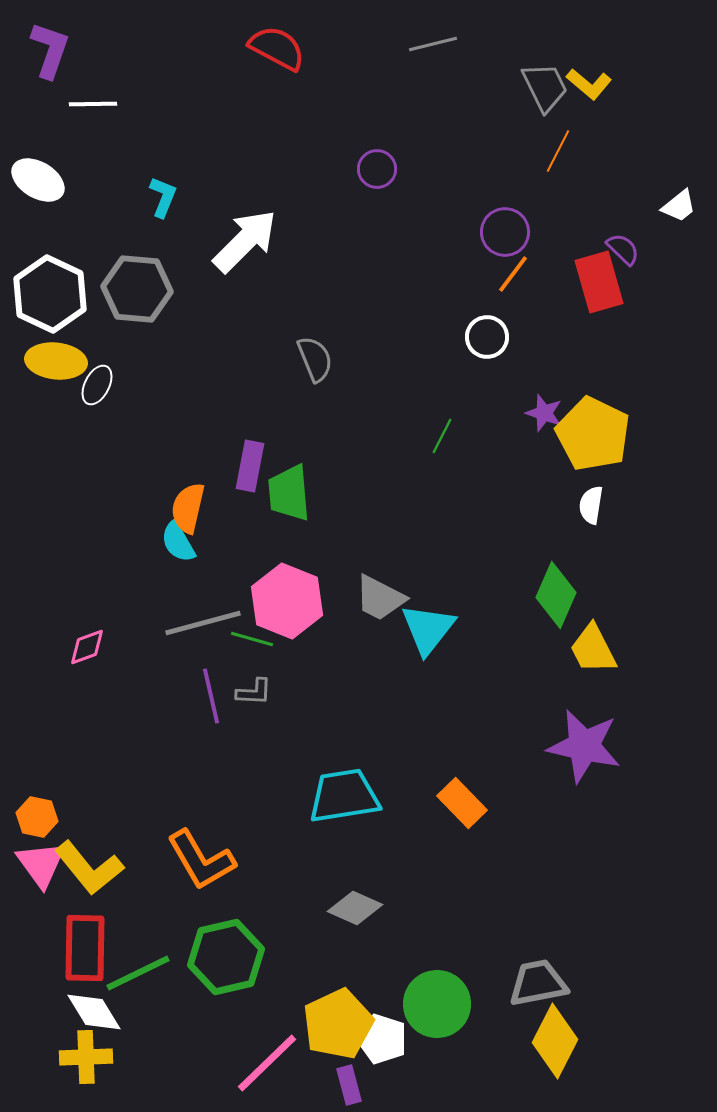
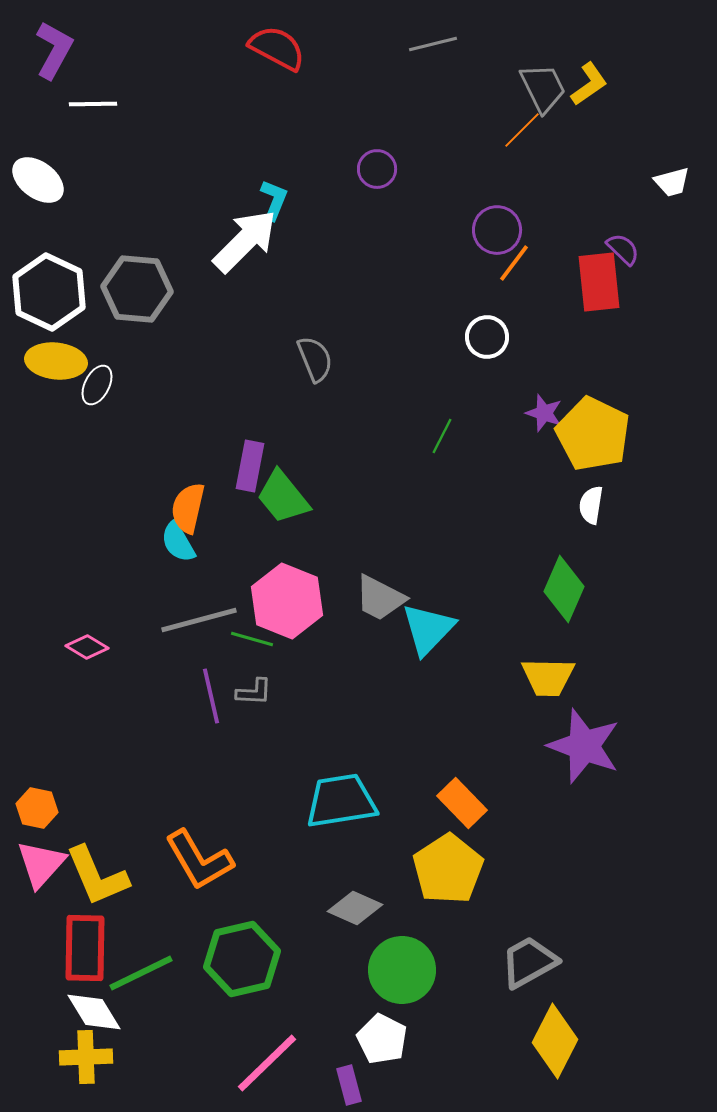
purple L-shape at (50, 50): moved 4 px right; rotated 10 degrees clockwise
yellow L-shape at (589, 84): rotated 75 degrees counterclockwise
gray trapezoid at (545, 87): moved 2 px left, 1 px down
orange line at (558, 151): moved 36 px left, 21 px up; rotated 18 degrees clockwise
white ellipse at (38, 180): rotated 6 degrees clockwise
cyan L-shape at (163, 197): moved 111 px right, 3 px down
white trapezoid at (679, 206): moved 7 px left, 24 px up; rotated 24 degrees clockwise
purple circle at (505, 232): moved 8 px left, 2 px up
orange line at (513, 274): moved 1 px right, 11 px up
red rectangle at (599, 282): rotated 10 degrees clockwise
white hexagon at (50, 294): moved 1 px left, 2 px up
green trapezoid at (289, 493): moved 6 px left, 4 px down; rotated 34 degrees counterclockwise
green diamond at (556, 595): moved 8 px right, 6 px up
gray line at (203, 623): moved 4 px left, 3 px up
cyan triangle at (428, 629): rotated 6 degrees clockwise
pink diamond at (87, 647): rotated 51 degrees clockwise
yellow trapezoid at (593, 649): moved 45 px left, 28 px down; rotated 62 degrees counterclockwise
purple star at (584, 746): rotated 8 degrees clockwise
cyan trapezoid at (344, 796): moved 3 px left, 5 px down
orange hexagon at (37, 817): moved 9 px up
orange L-shape at (201, 860): moved 2 px left
pink triangle at (41, 864): rotated 18 degrees clockwise
yellow L-shape at (89, 868): moved 8 px right, 8 px down; rotated 16 degrees clockwise
green hexagon at (226, 957): moved 16 px right, 2 px down
green line at (138, 973): moved 3 px right
gray trapezoid at (538, 983): moved 9 px left, 21 px up; rotated 18 degrees counterclockwise
green circle at (437, 1004): moved 35 px left, 34 px up
yellow pentagon at (338, 1024): moved 110 px right, 155 px up; rotated 8 degrees counterclockwise
white pentagon at (382, 1039): rotated 9 degrees clockwise
